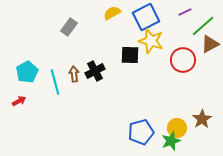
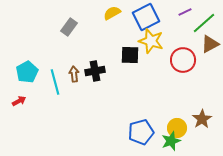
green line: moved 1 px right, 3 px up
black cross: rotated 18 degrees clockwise
